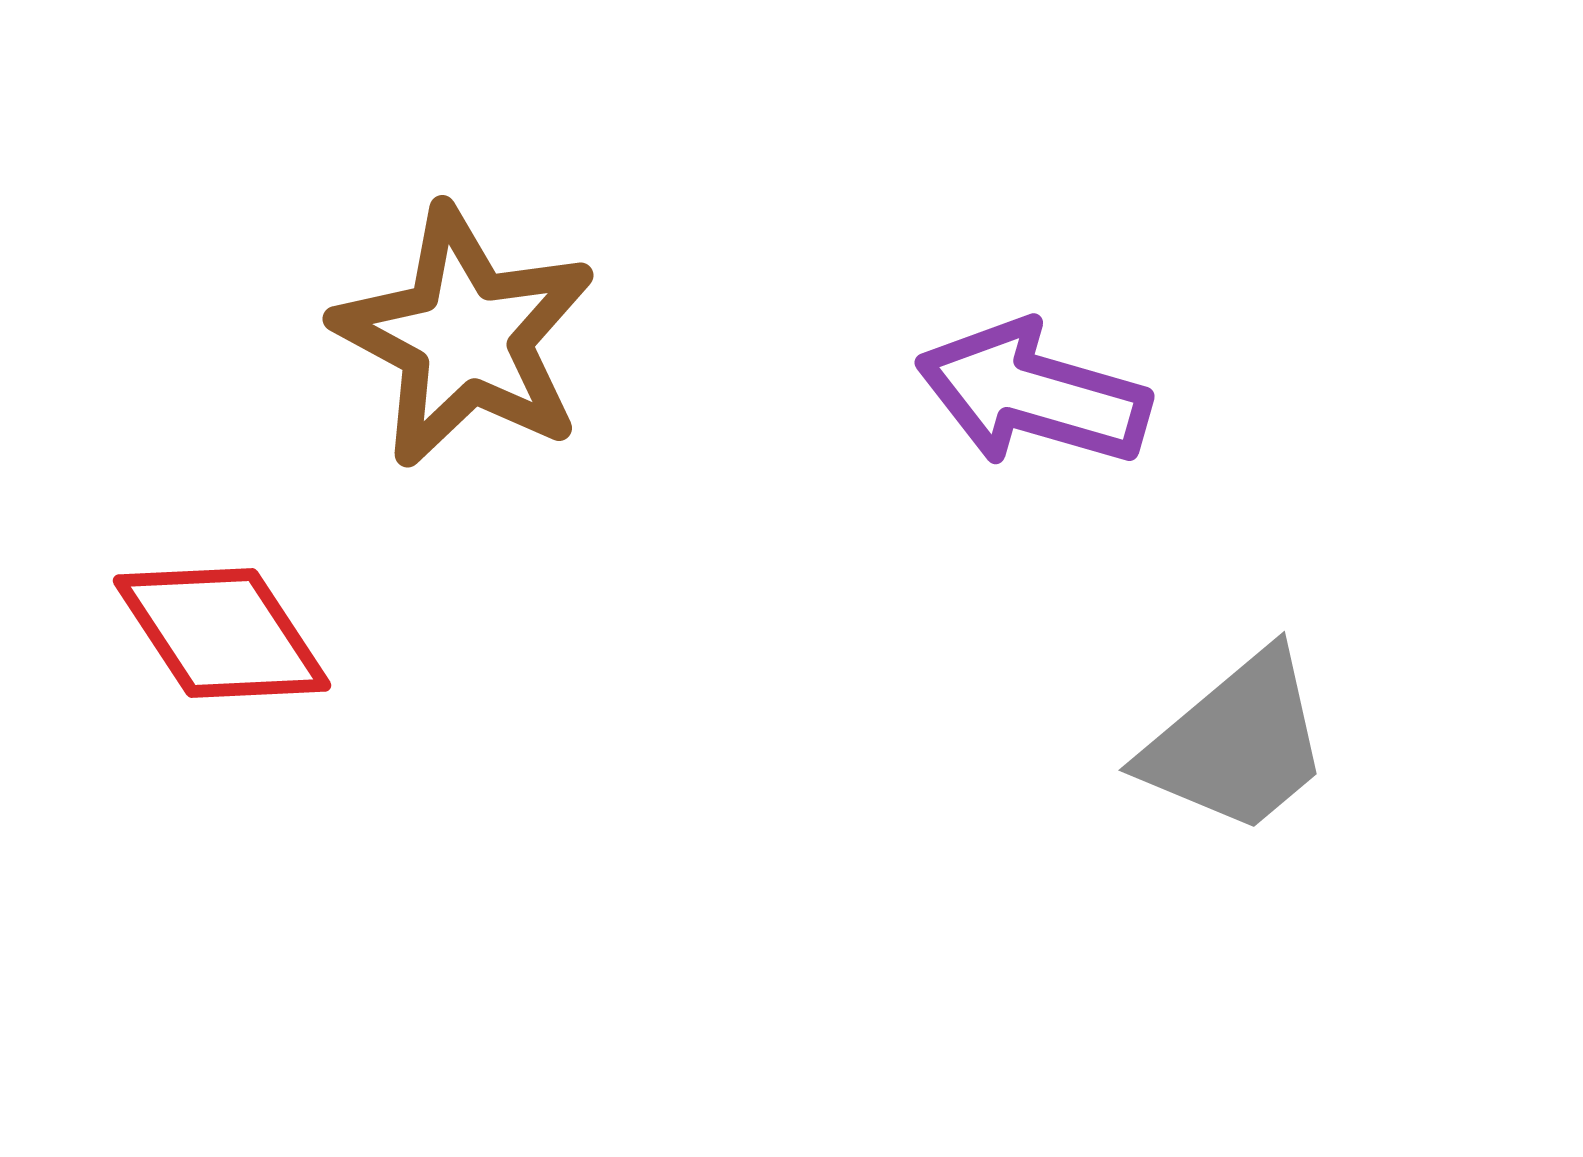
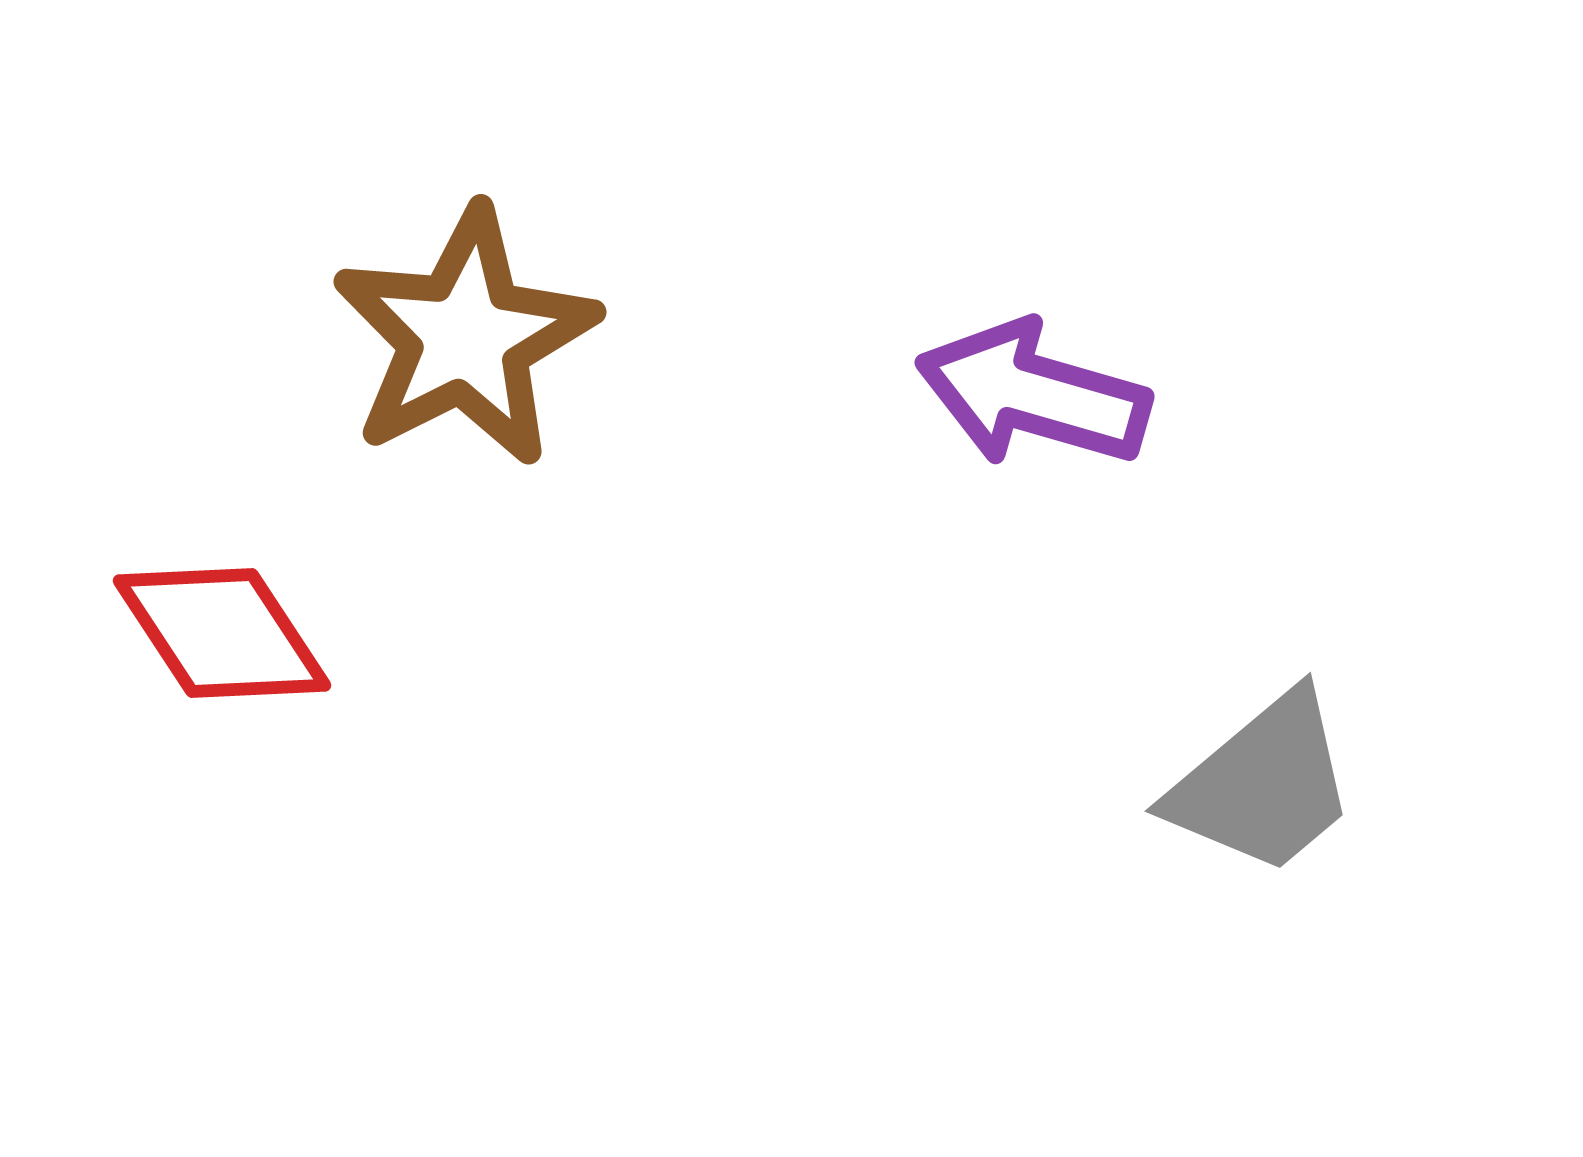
brown star: rotated 17 degrees clockwise
gray trapezoid: moved 26 px right, 41 px down
